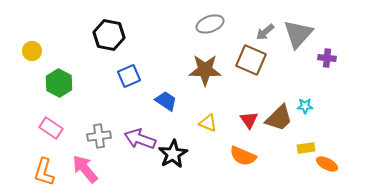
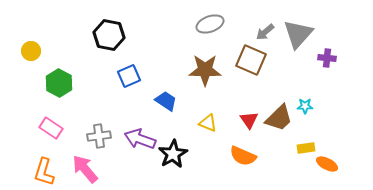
yellow circle: moved 1 px left
